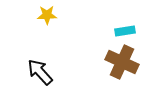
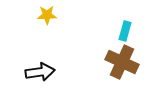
cyan rectangle: rotated 66 degrees counterclockwise
black arrow: rotated 124 degrees clockwise
